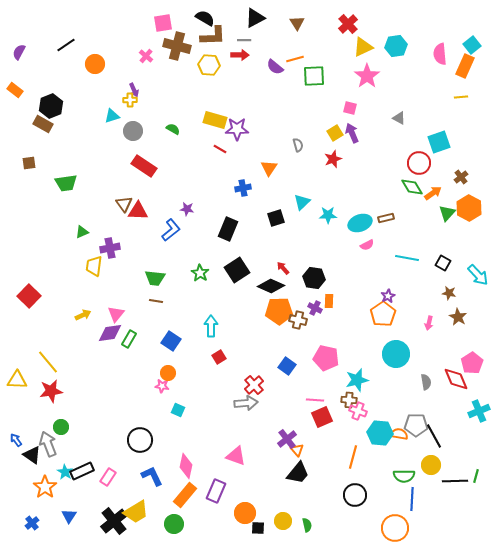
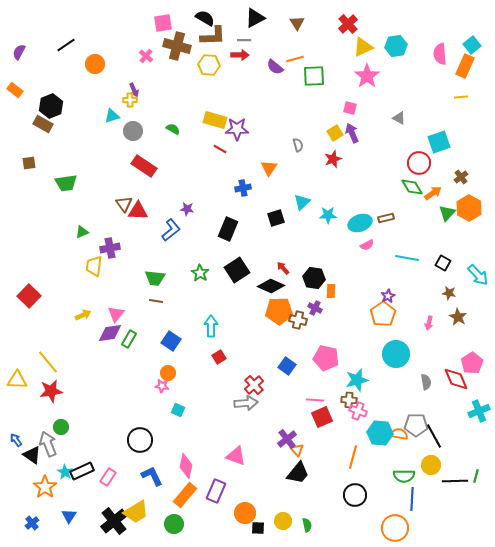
orange rectangle at (329, 301): moved 2 px right, 10 px up
